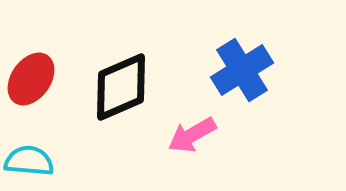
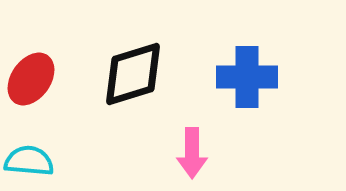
blue cross: moved 5 px right, 7 px down; rotated 32 degrees clockwise
black diamond: moved 12 px right, 13 px up; rotated 6 degrees clockwise
pink arrow: moved 18 px down; rotated 60 degrees counterclockwise
